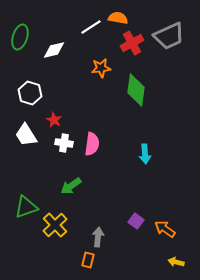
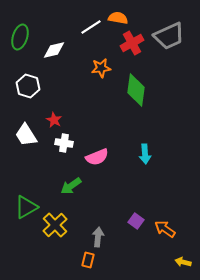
white hexagon: moved 2 px left, 7 px up
pink semicircle: moved 5 px right, 13 px down; rotated 60 degrees clockwise
green triangle: rotated 10 degrees counterclockwise
yellow arrow: moved 7 px right
